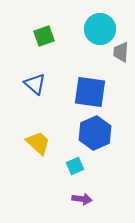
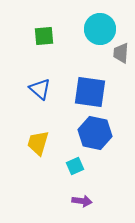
green square: rotated 15 degrees clockwise
gray trapezoid: moved 1 px down
blue triangle: moved 5 px right, 5 px down
blue hexagon: rotated 24 degrees counterclockwise
yellow trapezoid: rotated 116 degrees counterclockwise
purple arrow: moved 2 px down
